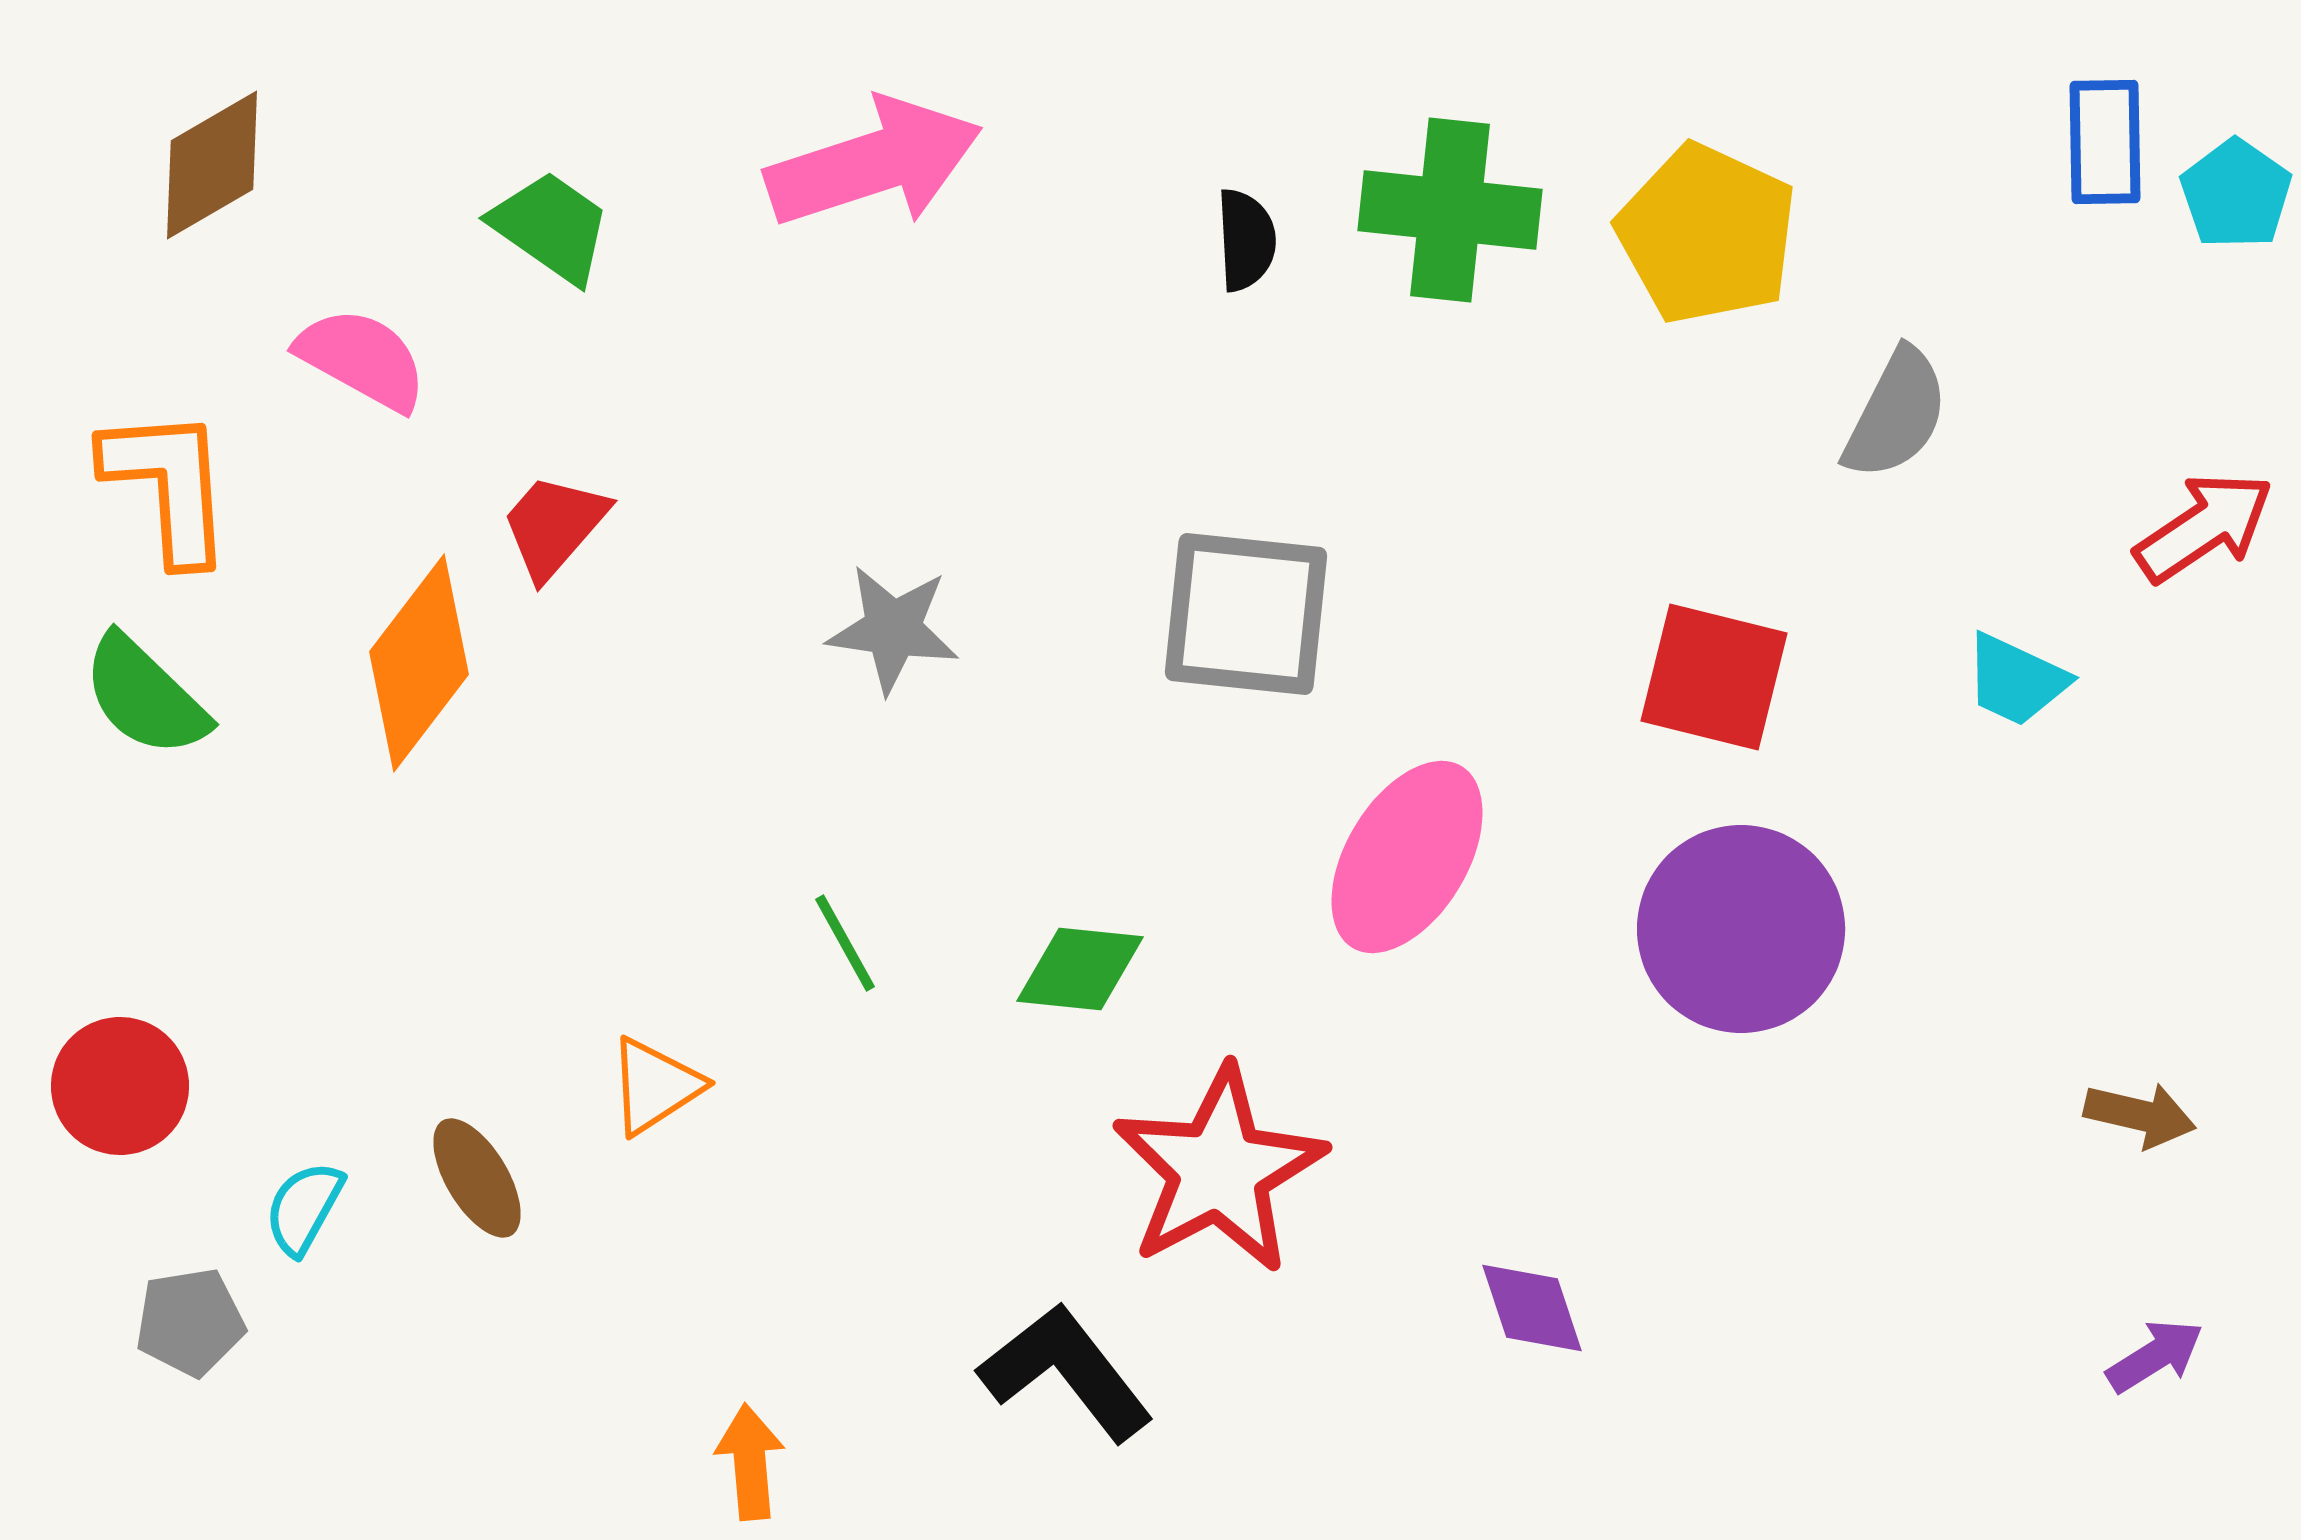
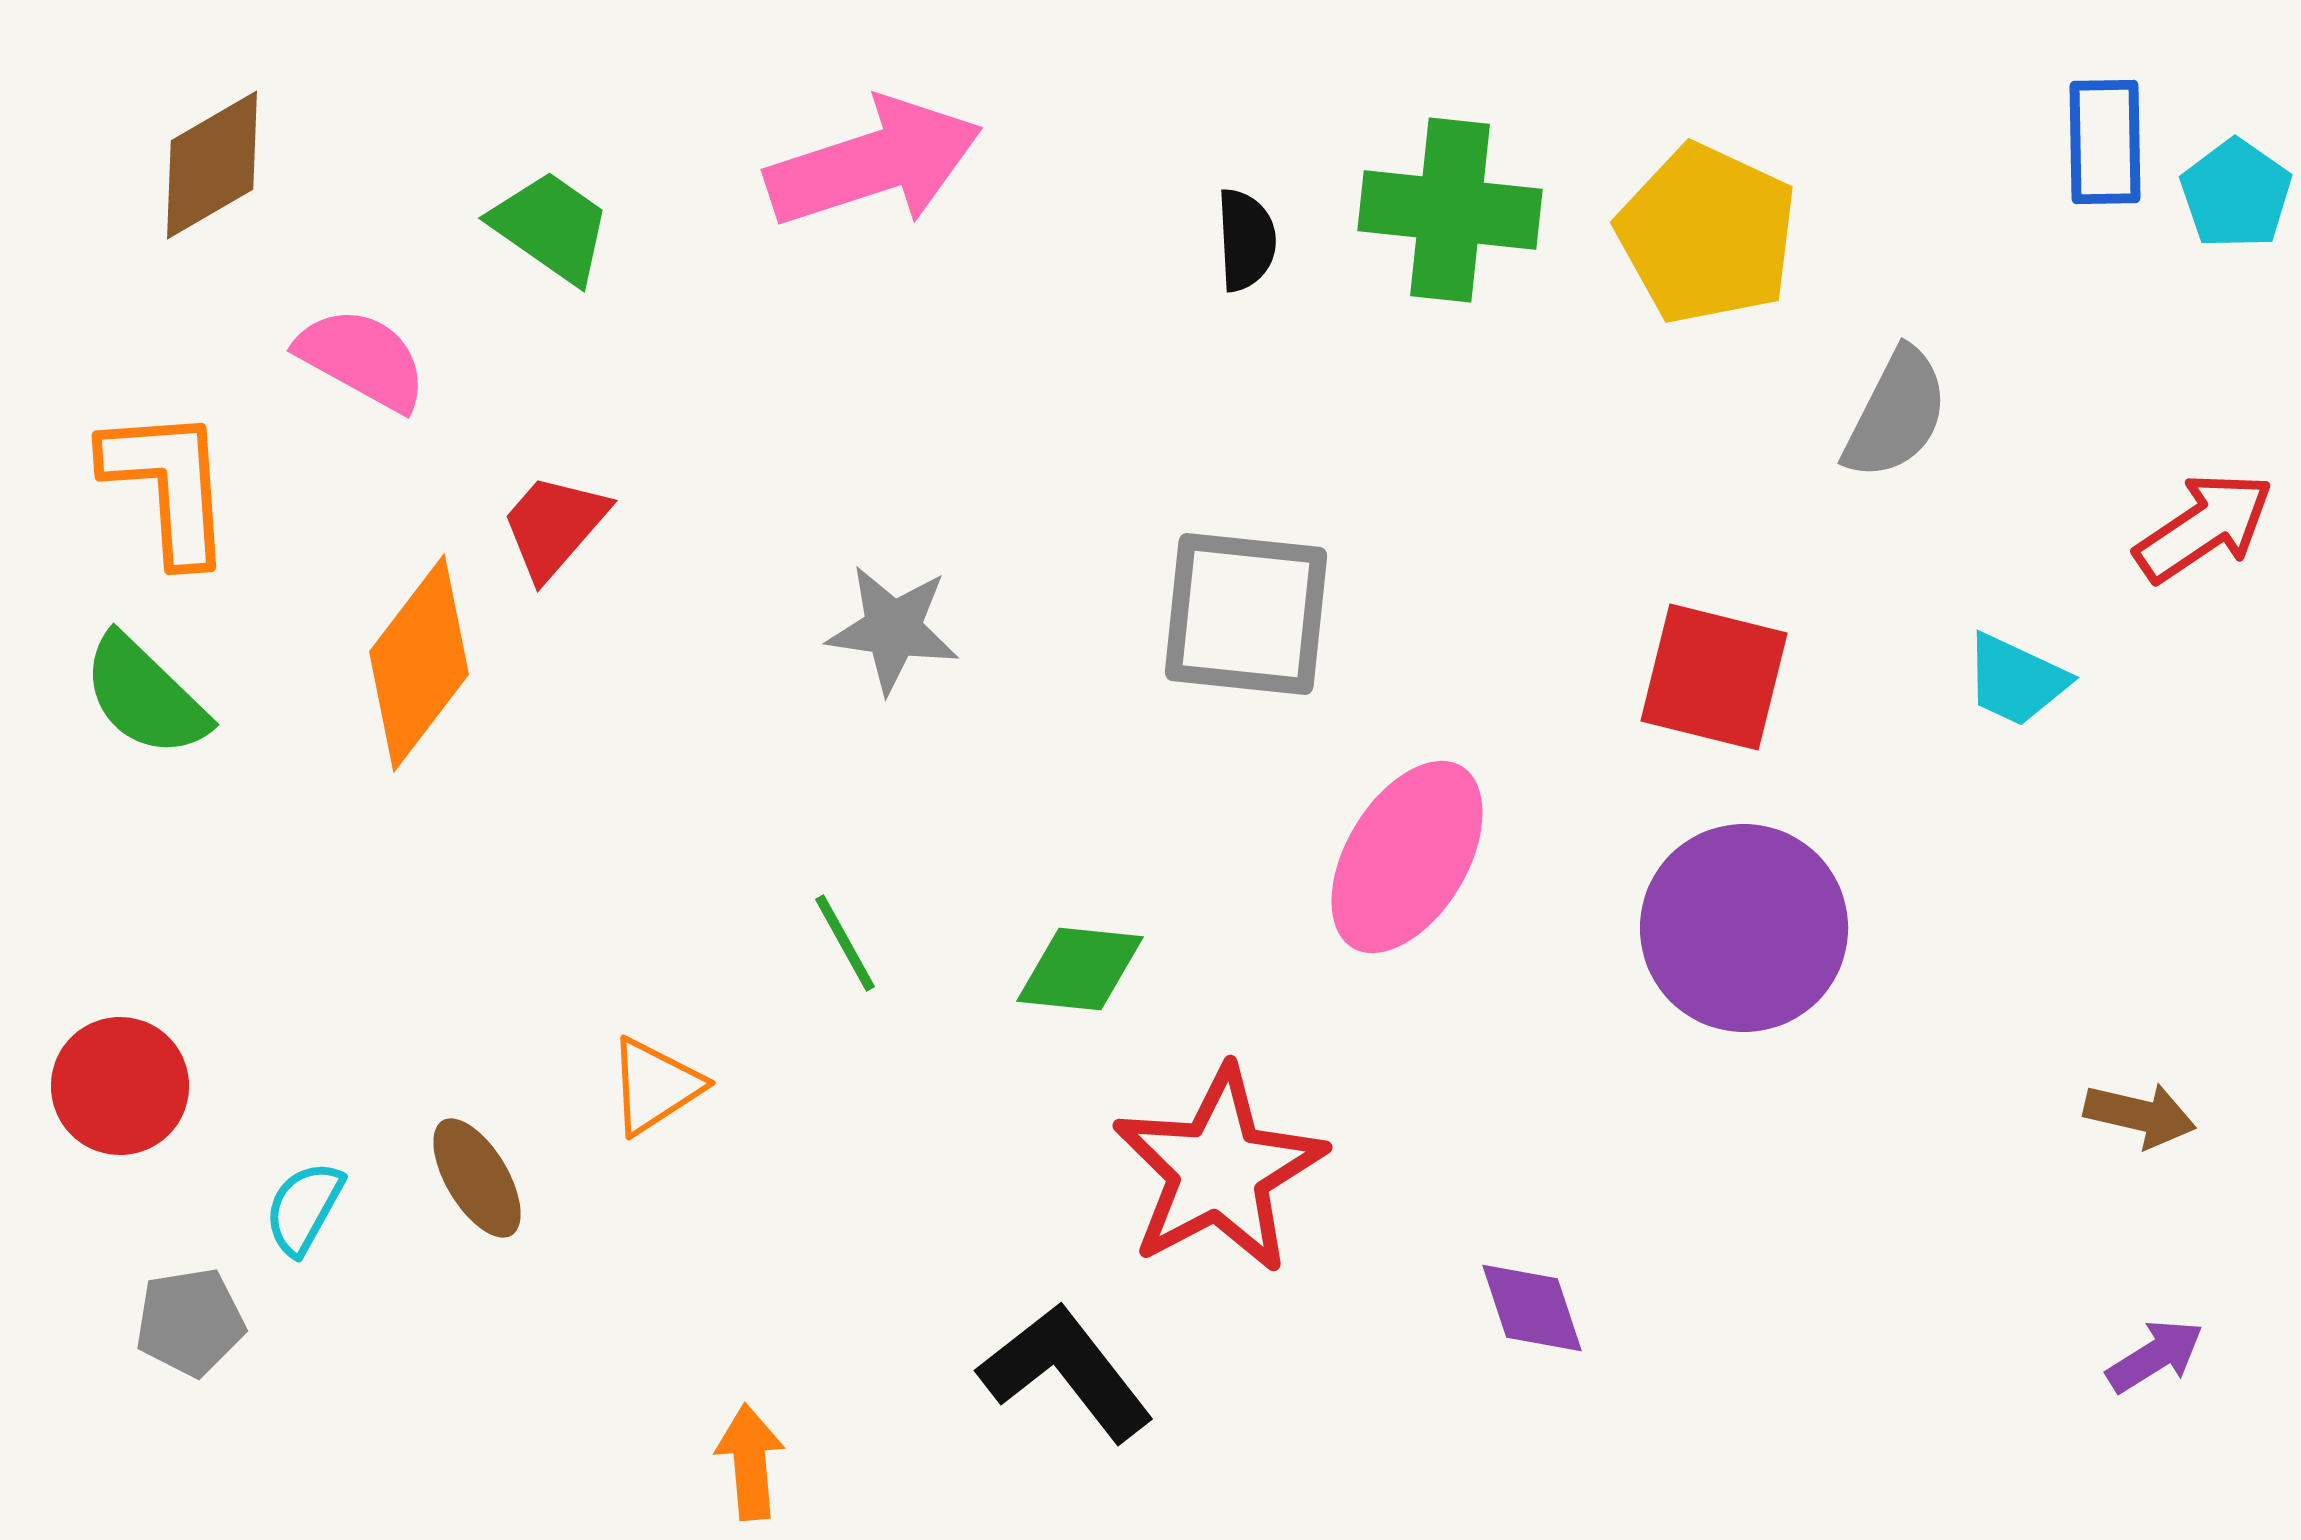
purple circle: moved 3 px right, 1 px up
